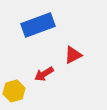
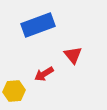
red triangle: rotated 42 degrees counterclockwise
yellow hexagon: rotated 10 degrees clockwise
